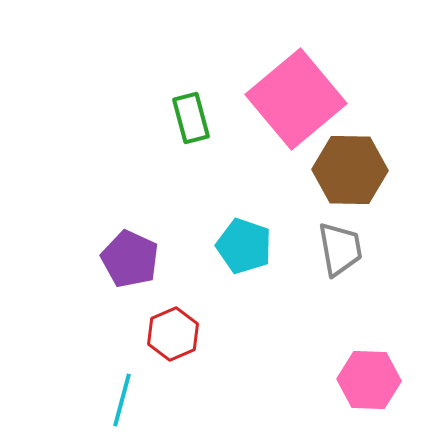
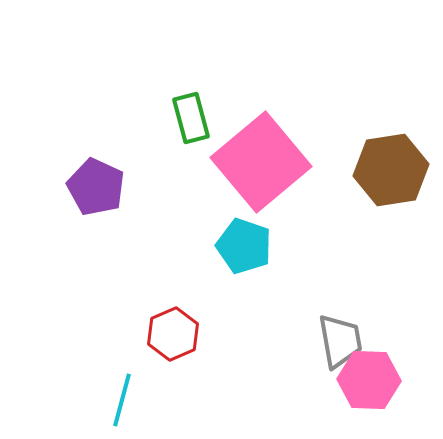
pink square: moved 35 px left, 63 px down
brown hexagon: moved 41 px right; rotated 10 degrees counterclockwise
gray trapezoid: moved 92 px down
purple pentagon: moved 34 px left, 72 px up
